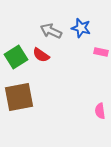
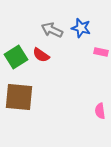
gray arrow: moved 1 px right, 1 px up
brown square: rotated 16 degrees clockwise
